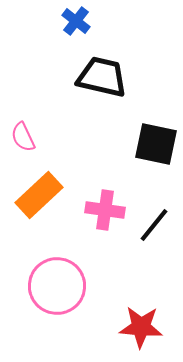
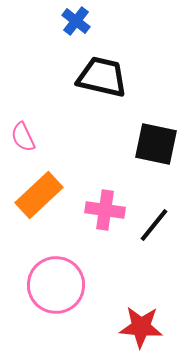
pink circle: moved 1 px left, 1 px up
